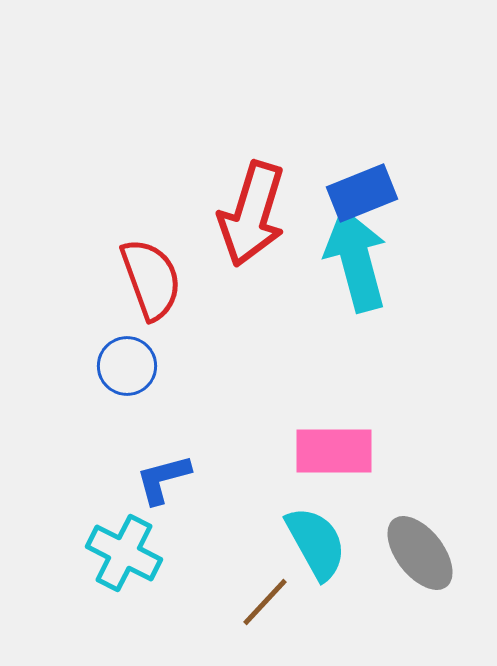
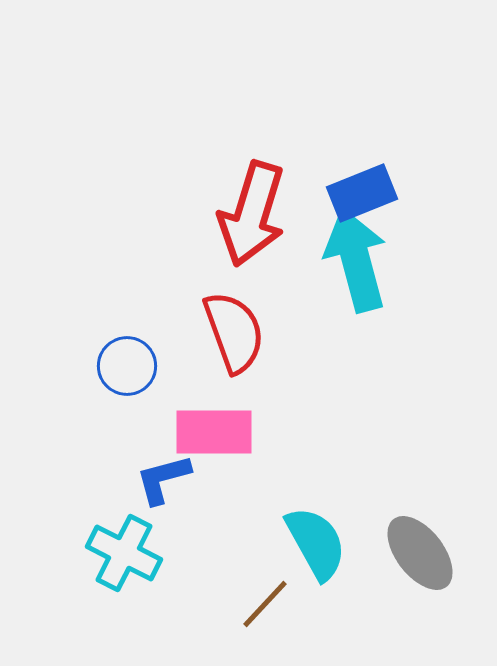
red semicircle: moved 83 px right, 53 px down
pink rectangle: moved 120 px left, 19 px up
brown line: moved 2 px down
